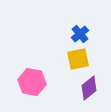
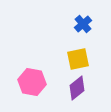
blue cross: moved 3 px right, 10 px up
purple diamond: moved 12 px left
